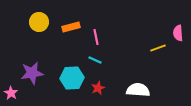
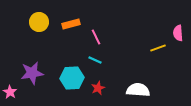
orange rectangle: moved 3 px up
pink line: rotated 14 degrees counterclockwise
pink star: moved 1 px left, 1 px up
